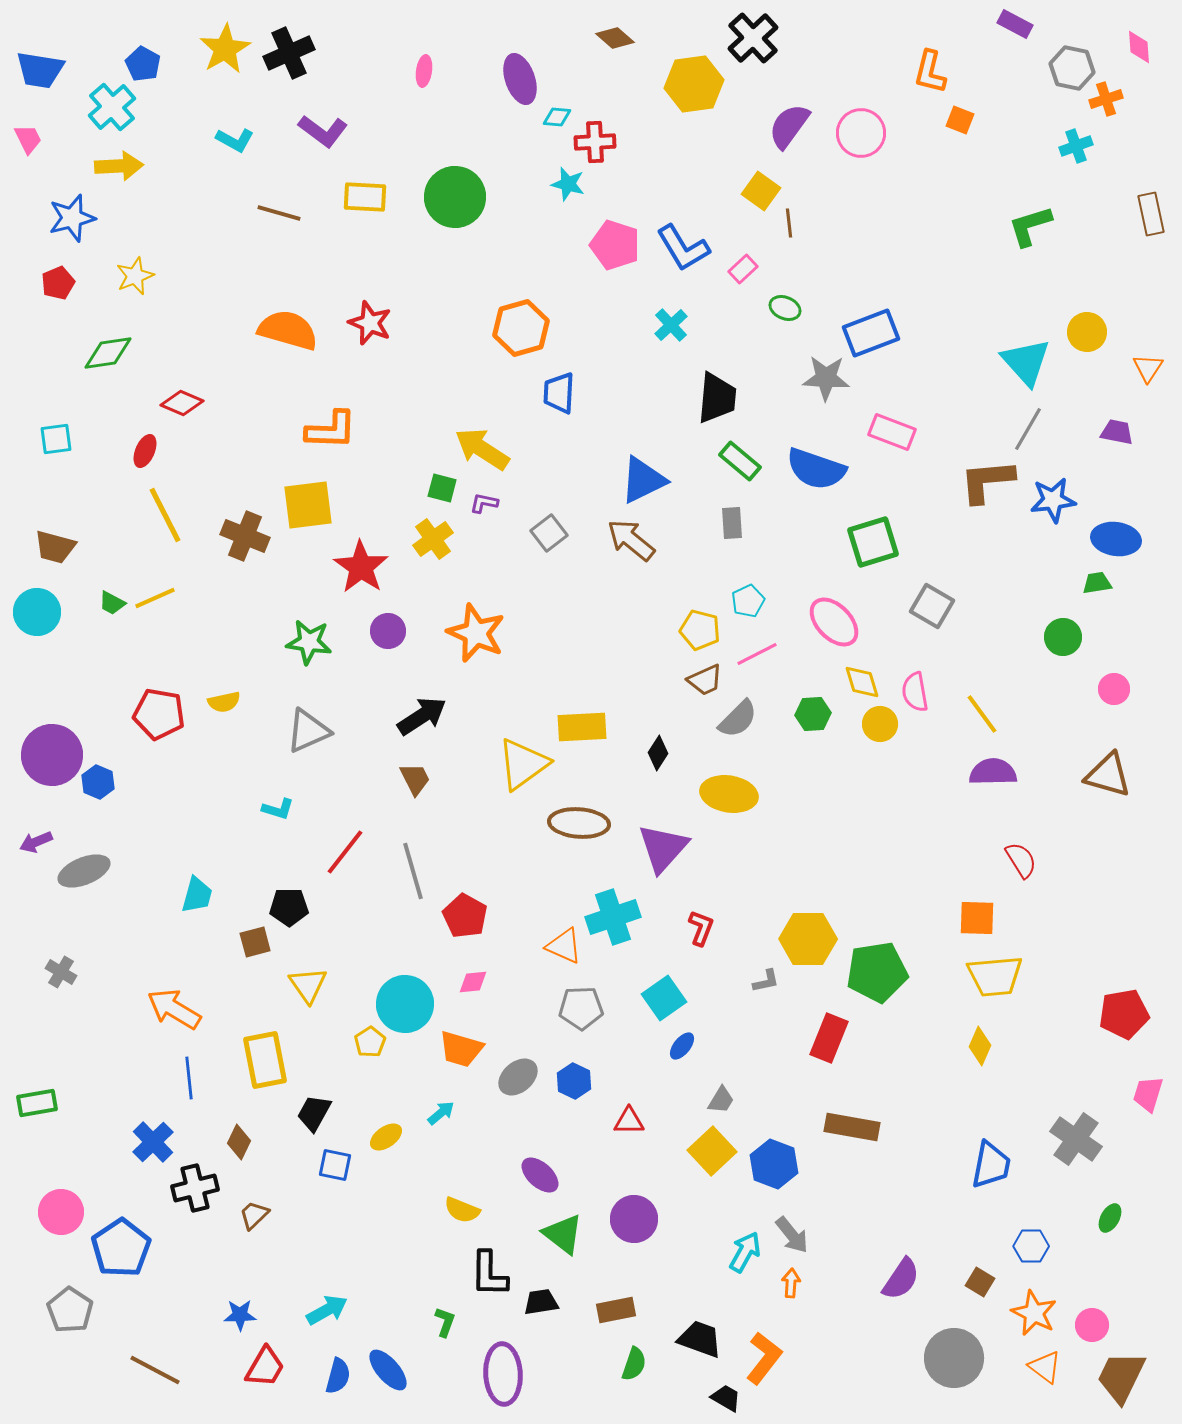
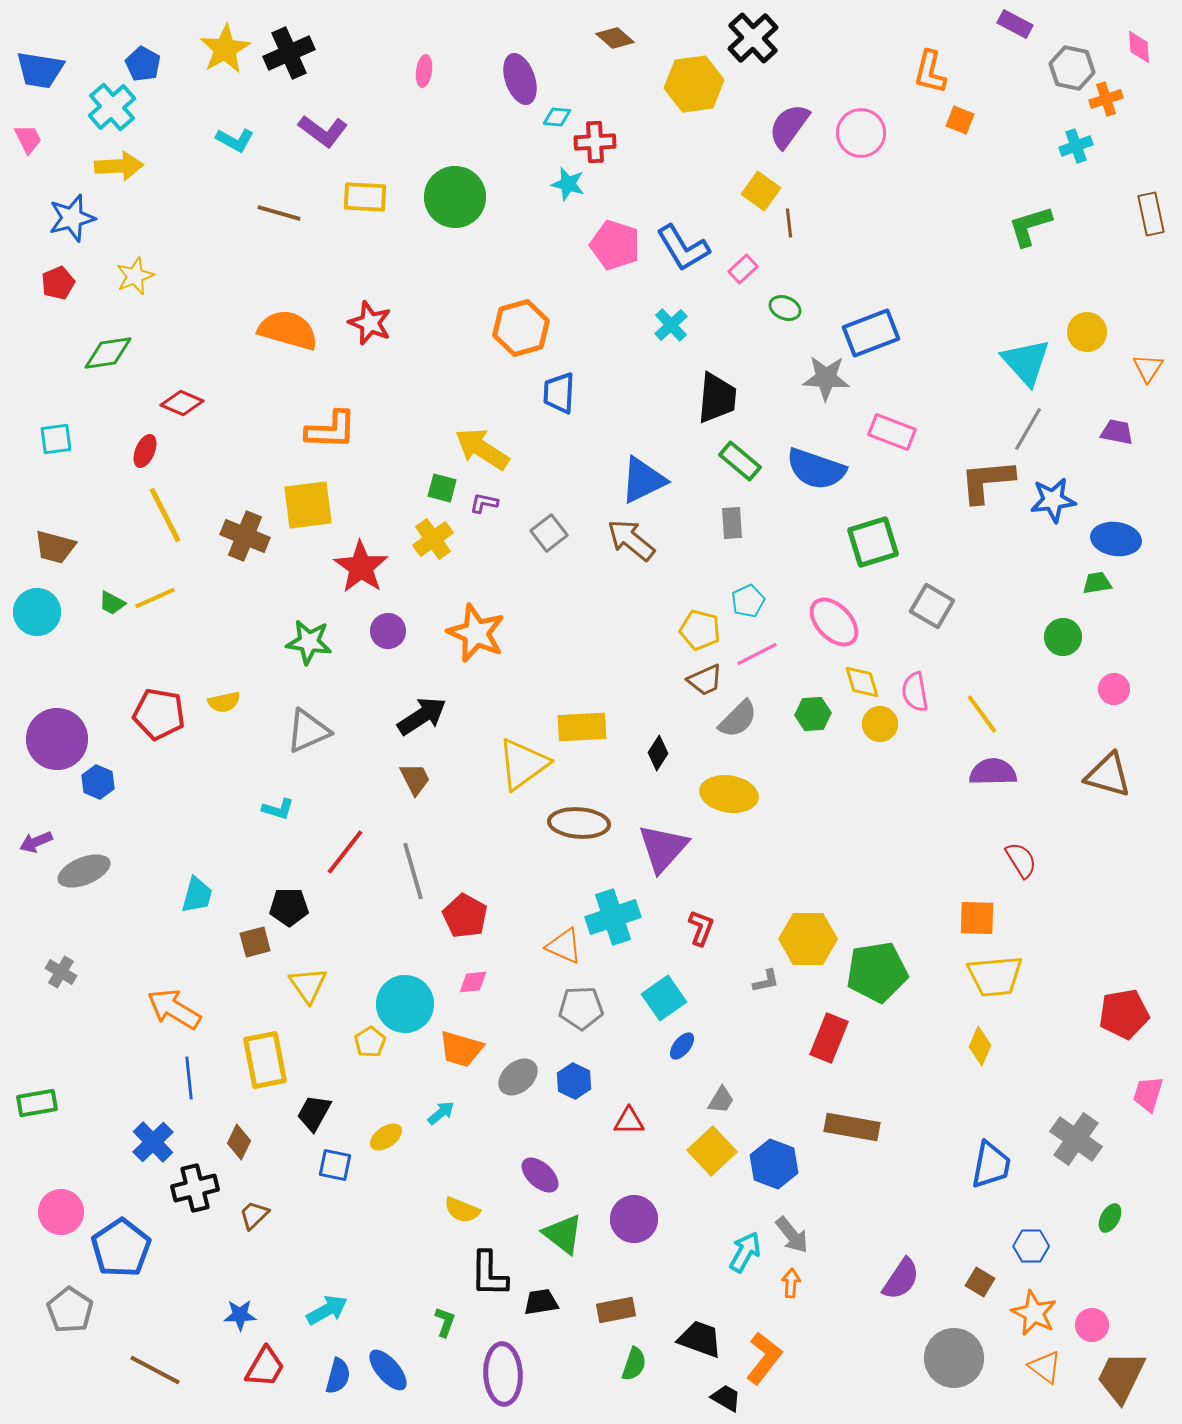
purple circle at (52, 755): moved 5 px right, 16 px up
